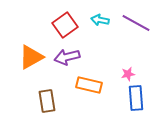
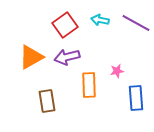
pink star: moved 11 px left, 3 px up
orange rectangle: rotated 75 degrees clockwise
